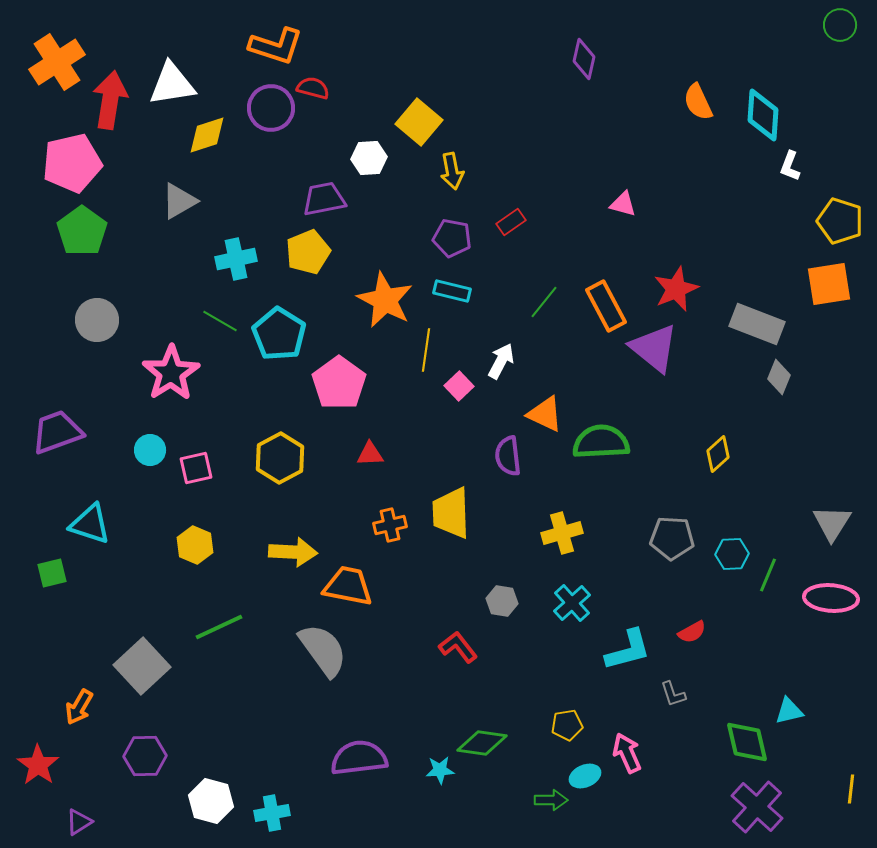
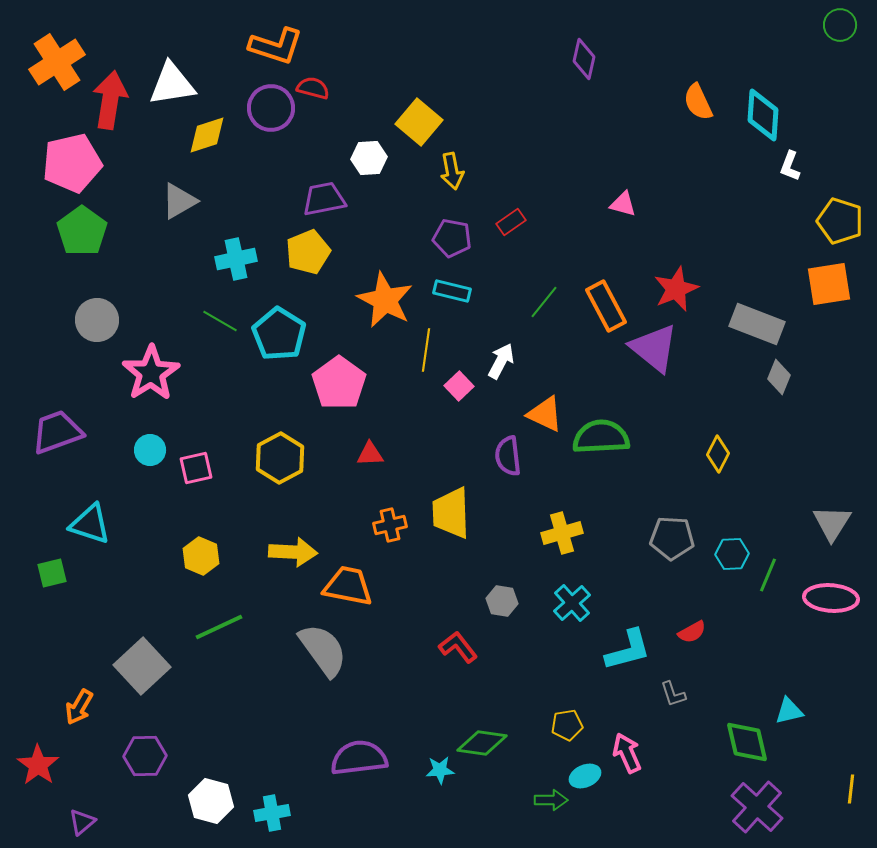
pink star at (171, 373): moved 20 px left
green semicircle at (601, 442): moved 5 px up
yellow diamond at (718, 454): rotated 21 degrees counterclockwise
yellow hexagon at (195, 545): moved 6 px right, 11 px down
purple triangle at (79, 822): moved 3 px right; rotated 8 degrees counterclockwise
